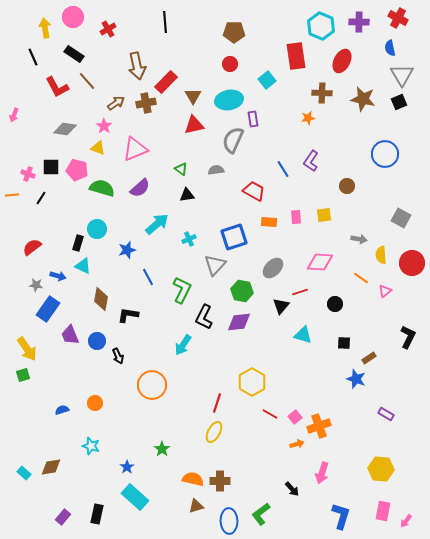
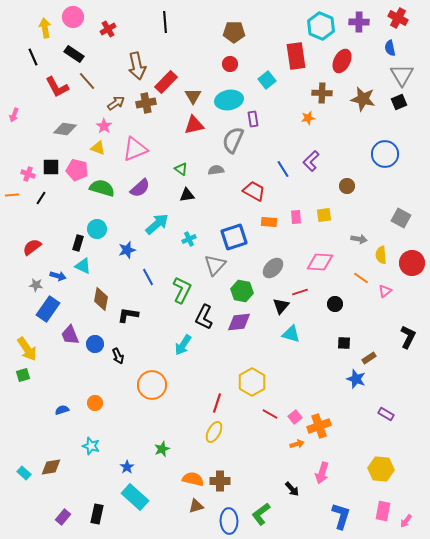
purple L-shape at (311, 161): rotated 10 degrees clockwise
cyan triangle at (303, 335): moved 12 px left, 1 px up
blue circle at (97, 341): moved 2 px left, 3 px down
green star at (162, 449): rotated 14 degrees clockwise
